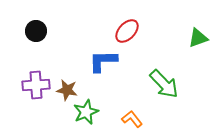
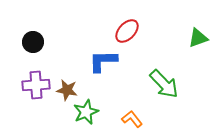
black circle: moved 3 px left, 11 px down
